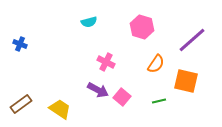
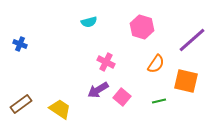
purple arrow: rotated 120 degrees clockwise
